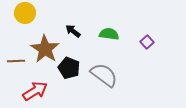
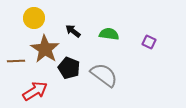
yellow circle: moved 9 px right, 5 px down
purple square: moved 2 px right; rotated 24 degrees counterclockwise
